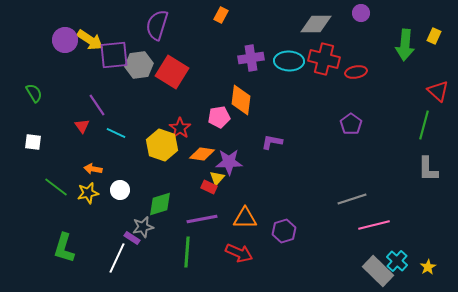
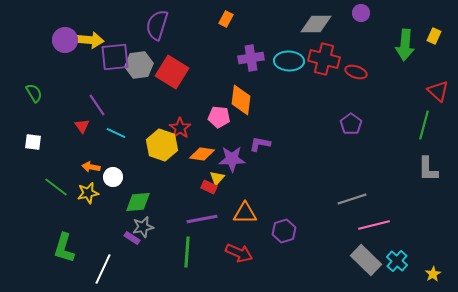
orange rectangle at (221, 15): moved 5 px right, 4 px down
yellow arrow at (90, 40): rotated 28 degrees counterclockwise
purple square at (114, 55): moved 1 px right, 2 px down
red ellipse at (356, 72): rotated 30 degrees clockwise
pink pentagon at (219, 117): rotated 15 degrees clockwise
purple L-shape at (272, 142): moved 12 px left, 2 px down
purple star at (229, 162): moved 3 px right, 3 px up
orange arrow at (93, 169): moved 2 px left, 2 px up
white circle at (120, 190): moved 7 px left, 13 px up
green diamond at (160, 204): moved 22 px left, 2 px up; rotated 12 degrees clockwise
orange triangle at (245, 218): moved 5 px up
white line at (117, 258): moved 14 px left, 11 px down
yellow star at (428, 267): moved 5 px right, 7 px down
gray rectangle at (378, 271): moved 12 px left, 11 px up
